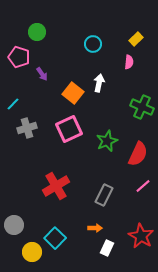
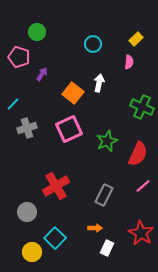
purple arrow: rotated 112 degrees counterclockwise
gray circle: moved 13 px right, 13 px up
red star: moved 3 px up
